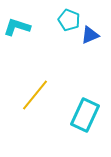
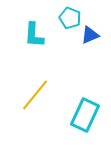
cyan pentagon: moved 1 px right, 2 px up
cyan L-shape: moved 17 px right, 8 px down; rotated 104 degrees counterclockwise
